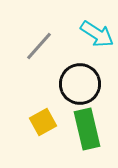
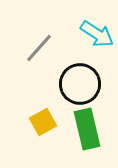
gray line: moved 2 px down
